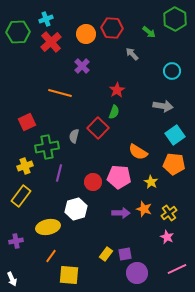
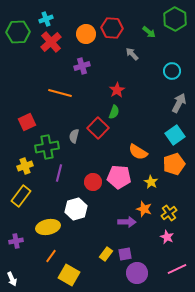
purple cross at (82, 66): rotated 28 degrees clockwise
gray arrow at (163, 106): moved 16 px right, 3 px up; rotated 72 degrees counterclockwise
orange pentagon at (174, 164): rotated 25 degrees counterclockwise
purple arrow at (121, 213): moved 6 px right, 9 px down
yellow square at (69, 275): rotated 25 degrees clockwise
